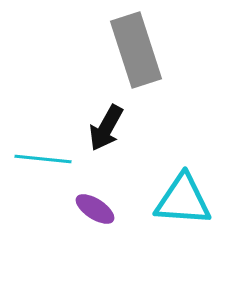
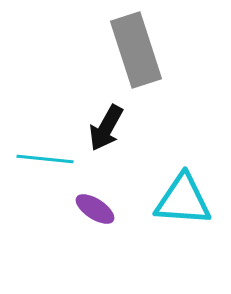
cyan line: moved 2 px right
